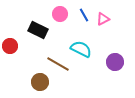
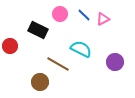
blue line: rotated 16 degrees counterclockwise
